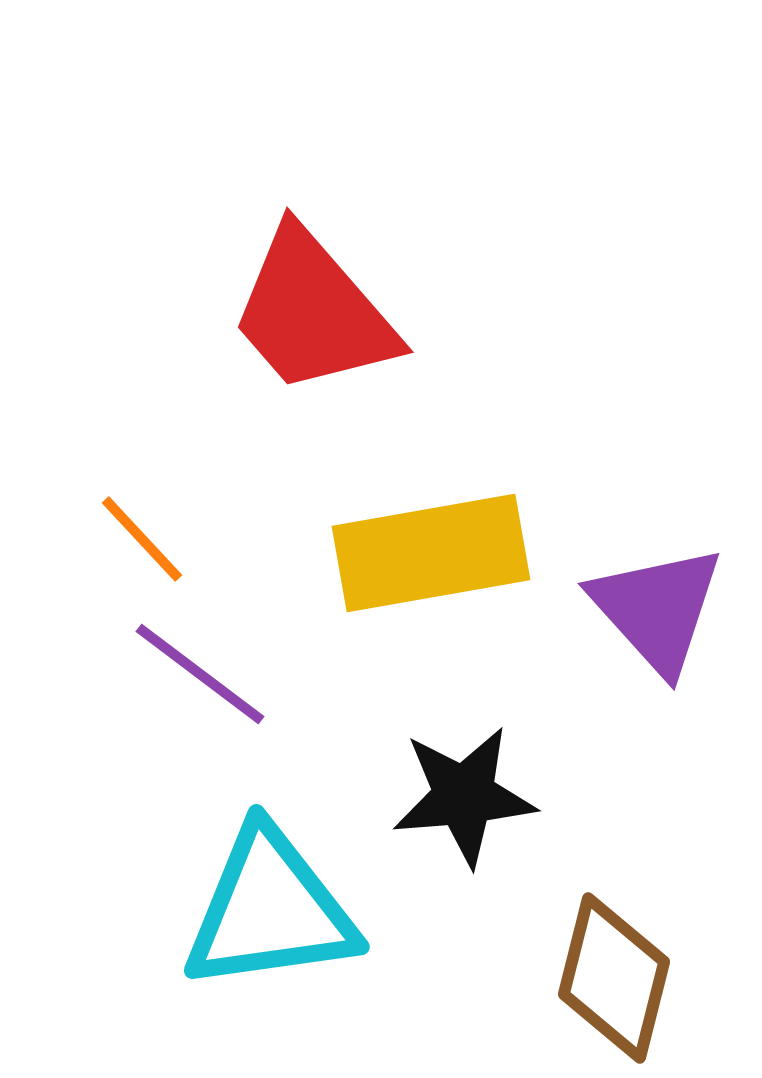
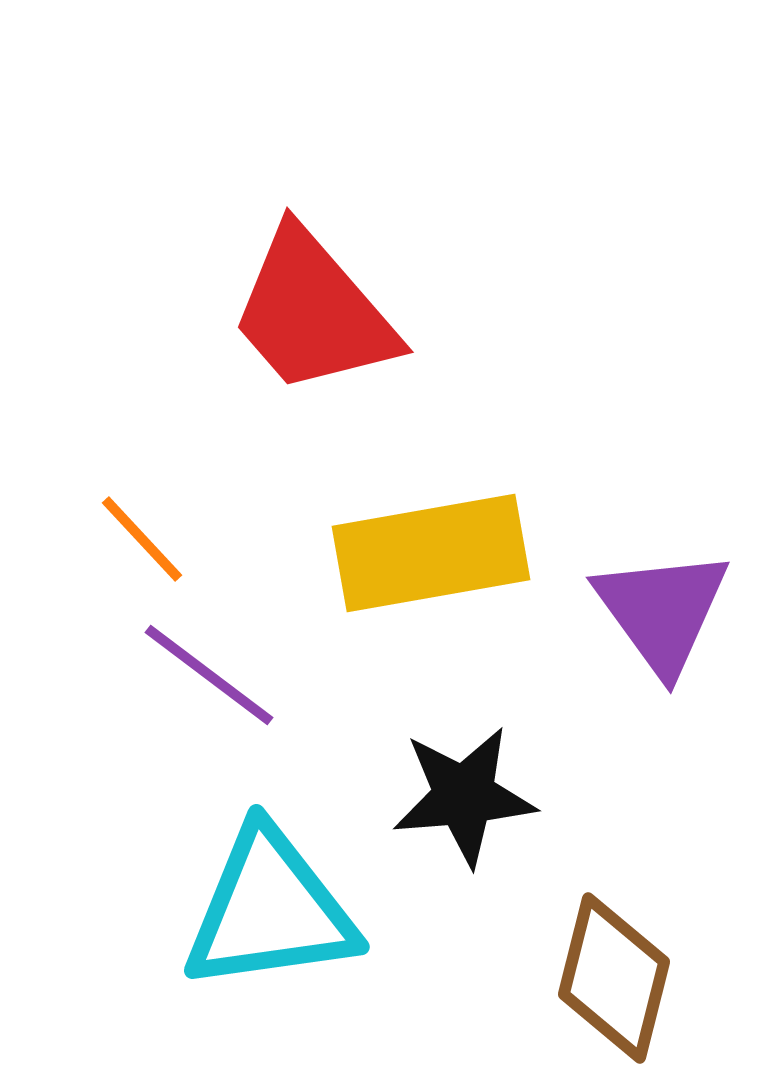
purple triangle: moved 5 px right, 2 px down; rotated 6 degrees clockwise
purple line: moved 9 px right, 1 px down
